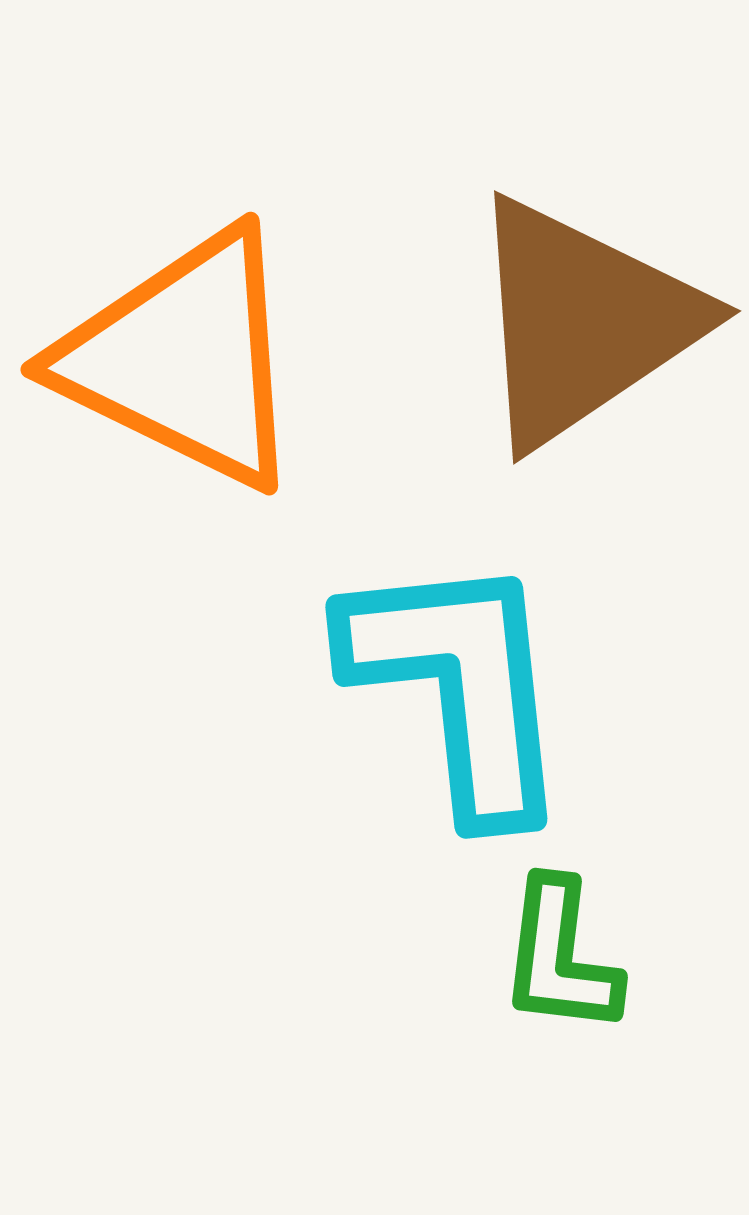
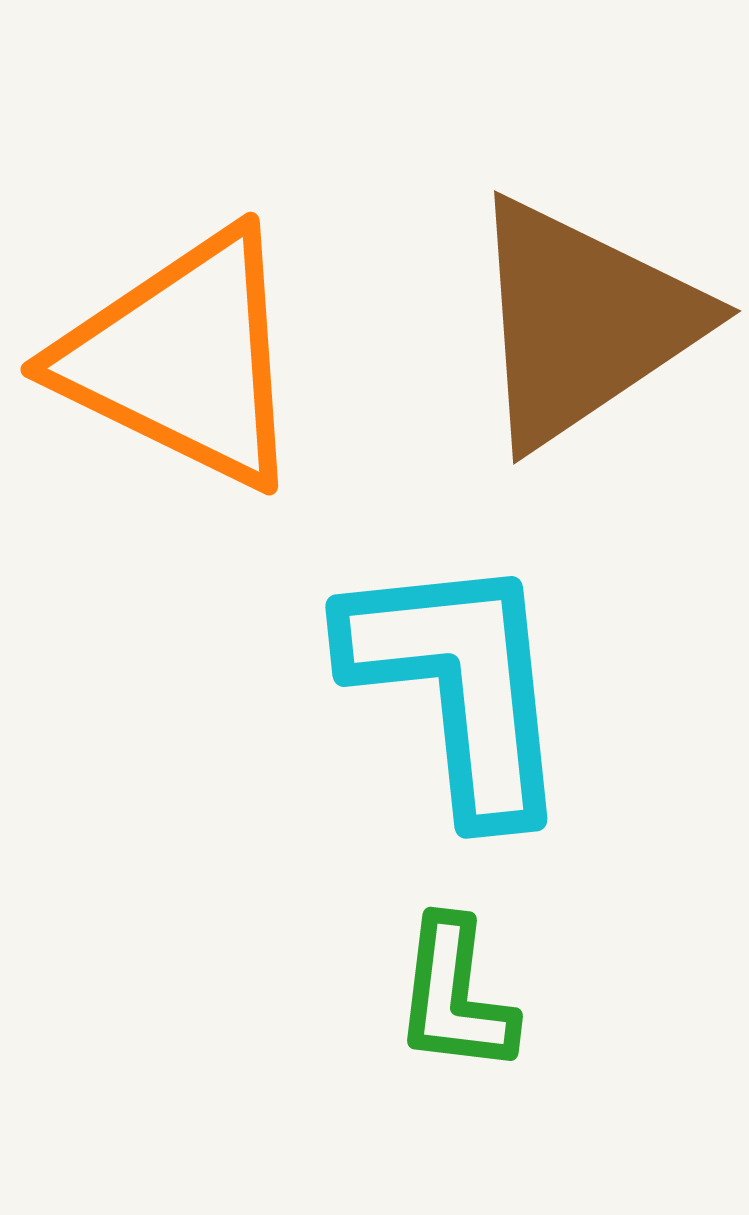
green L-shape: moved 105 px left, 39 px down
